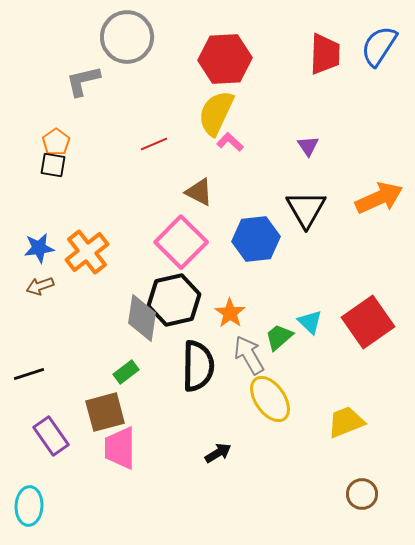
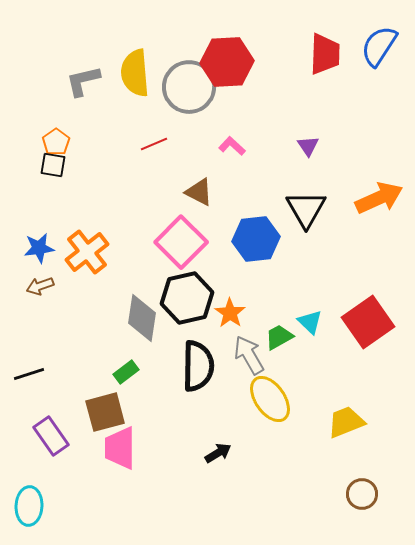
gray circle: moved 62 px right, 50 px down
red hexagon: moved 2 px right, 3 px down
yellow semicircle: moved 81 px left, 40 px up; rotated 30 degrees counterclockwise
pink L-shape: moved 2 px right, 4 px down
black hexagon: moved 13 px right, 2 px up
green trapezoid: rotated 12 degrees clockwise
